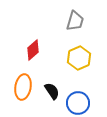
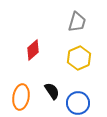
gray trapezoid: moved 2 px right, 1 px down
orange ellipse: moved 2 px left, 10 px down
